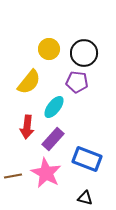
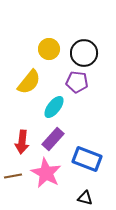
red arrow: moved 5 px left, 15 px down
